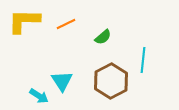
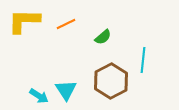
cyan triangle: moved 4 px right, 9 px down
